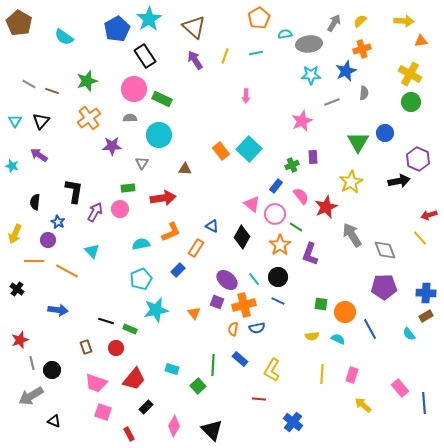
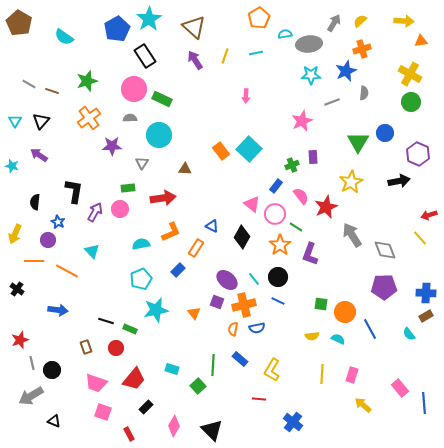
purple hexagon at (418, 159): moved 5 px up
